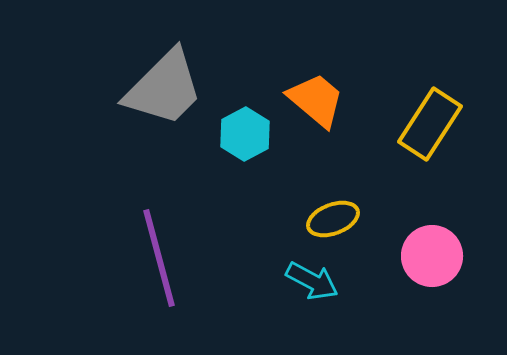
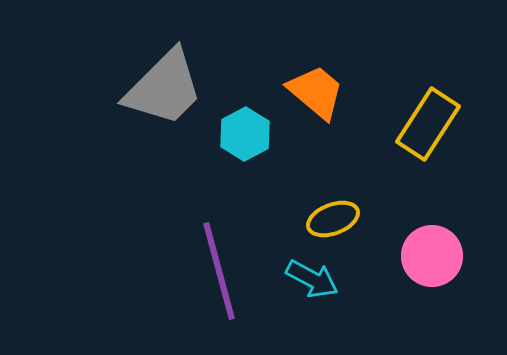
orange trapezoid: moved 8 px up
yellow rectangle: moved 2 px left
purple line: moved 60 px right, 13 px down
cyan arrow: moved 2 px up
